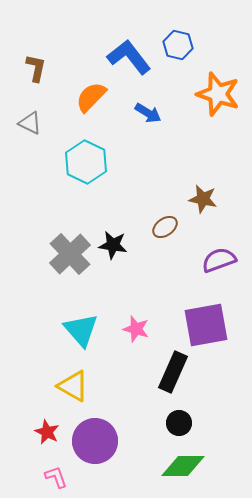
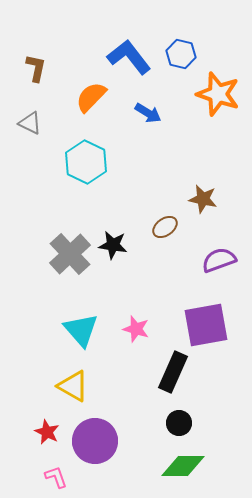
blue hexagon: moved 3 px right, 9 px down
